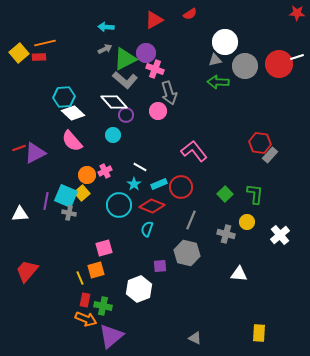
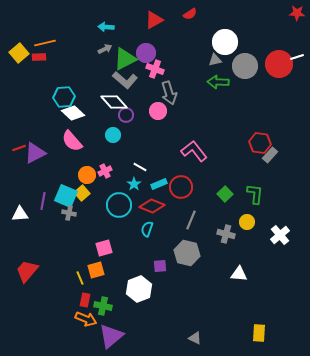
purple line at (46, 201): moved 3 px left
